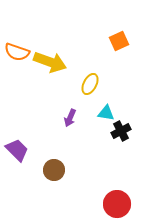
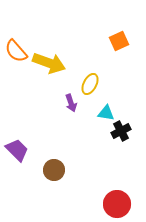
orange semicircle: moved 1 px left, 1 px up; rotated 30 degrees clockwise
yellow arrow: moved 1 px left, 1 px down
purple arrow: moved 1 px right, 15 px up; rotated 42 degrees counterclockwise
